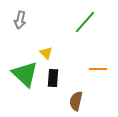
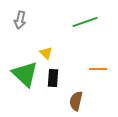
green line: rotated 30 degrees clockwise
